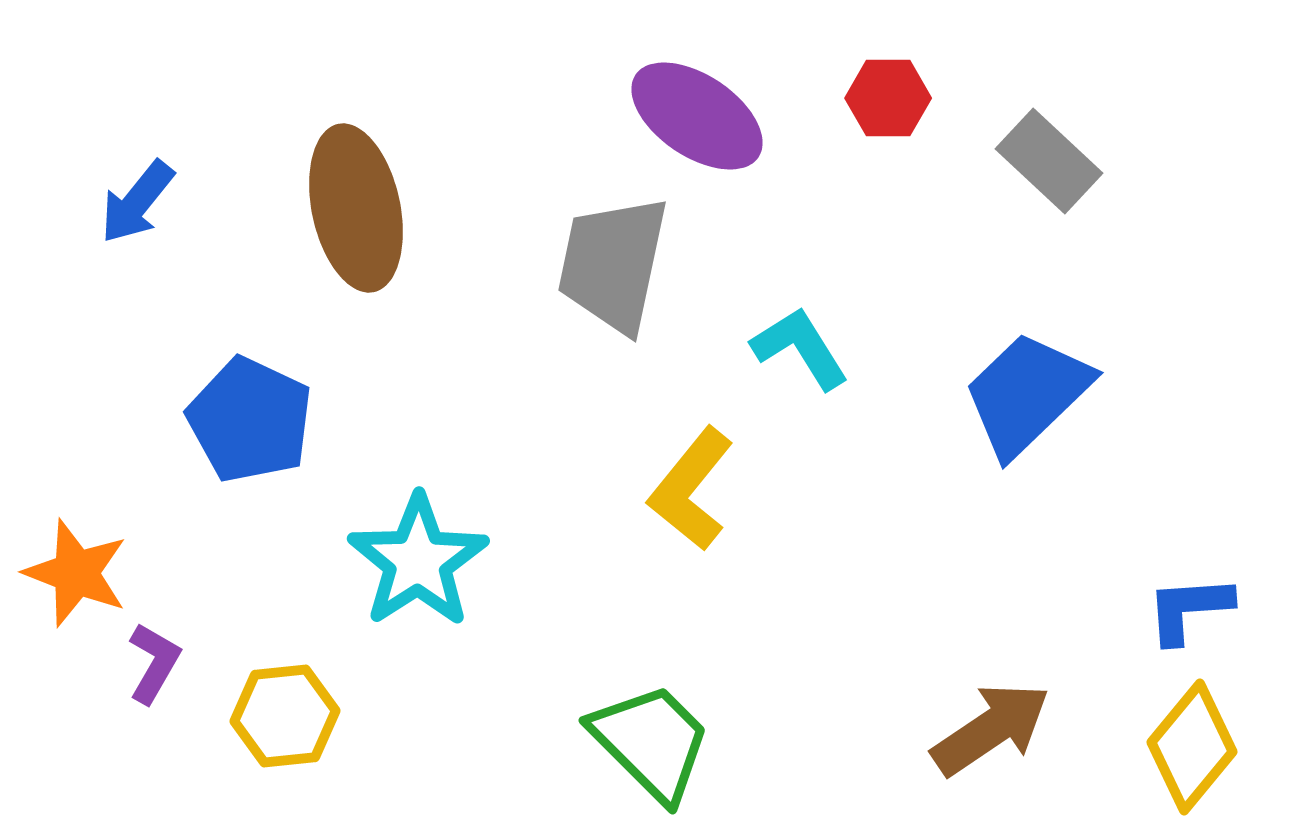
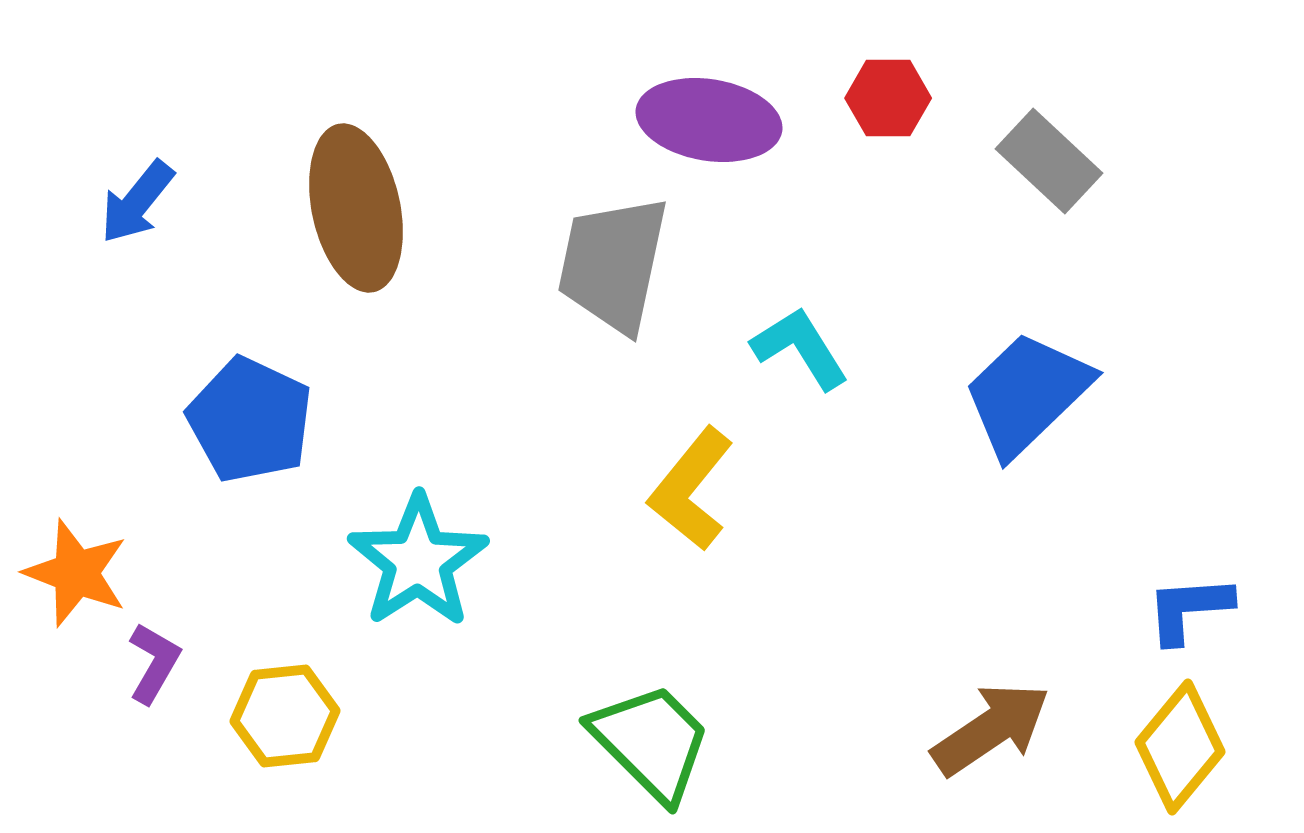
purple ellipse: moved 12 px right, 4 px down; rotated 25 degrees counterclockwise
yellow diamond: moved 12 px left
